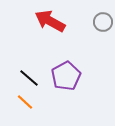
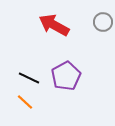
red arrow: moved 4 px right, 4 px down
black line: rotated 15 degrees counterclockwise
